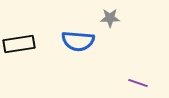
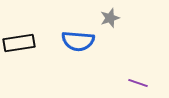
gray star: rotated 18 degrees counterclockwise
black rectangle: moved 1 px up
